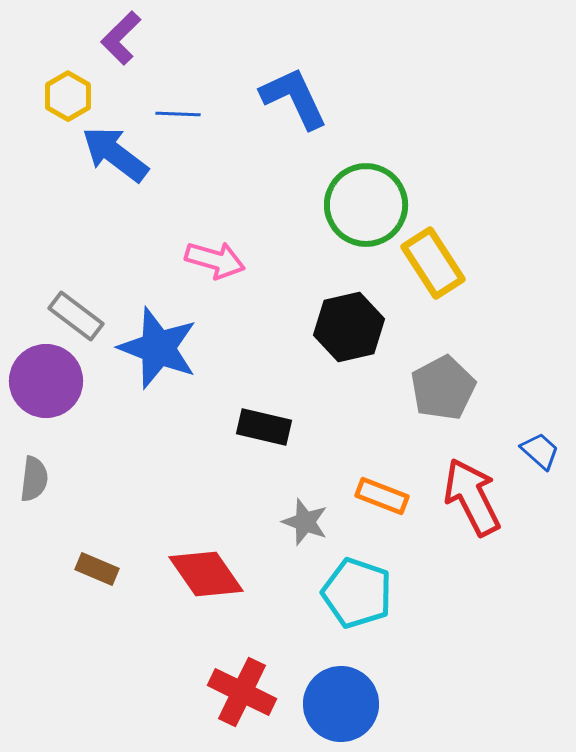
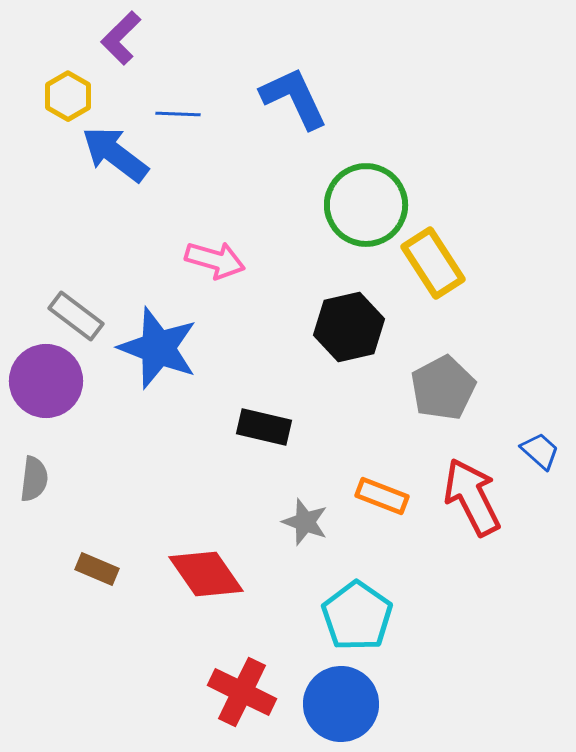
cyan pentagon: moved 23 px down; rotated 16 degrees clockwise
